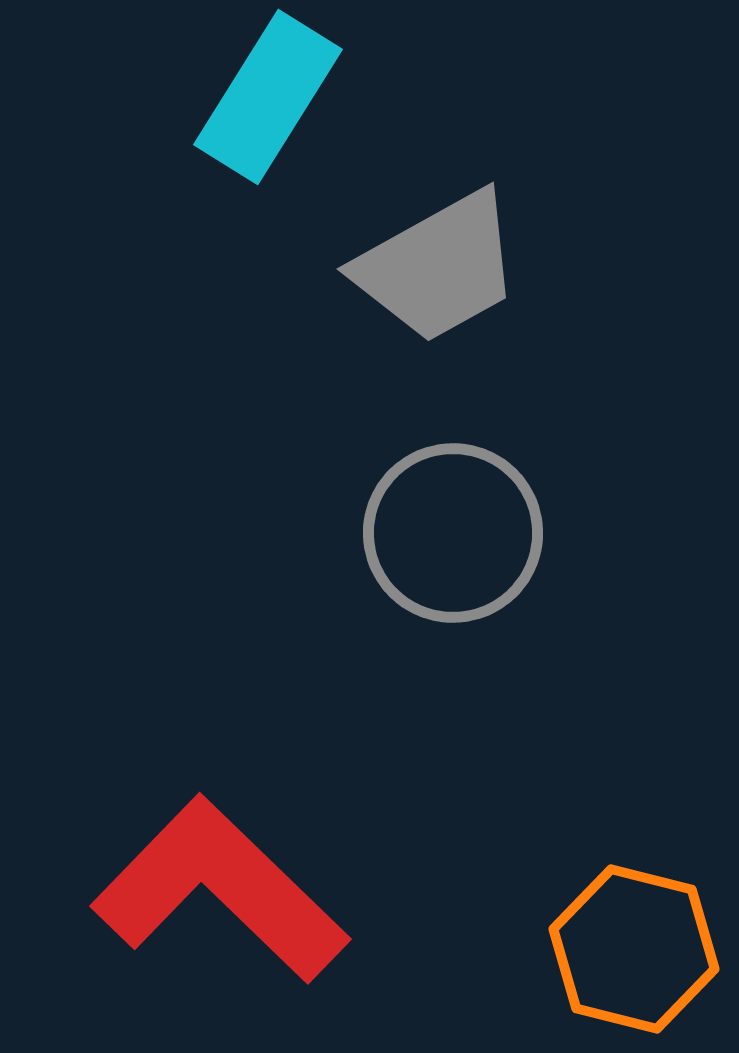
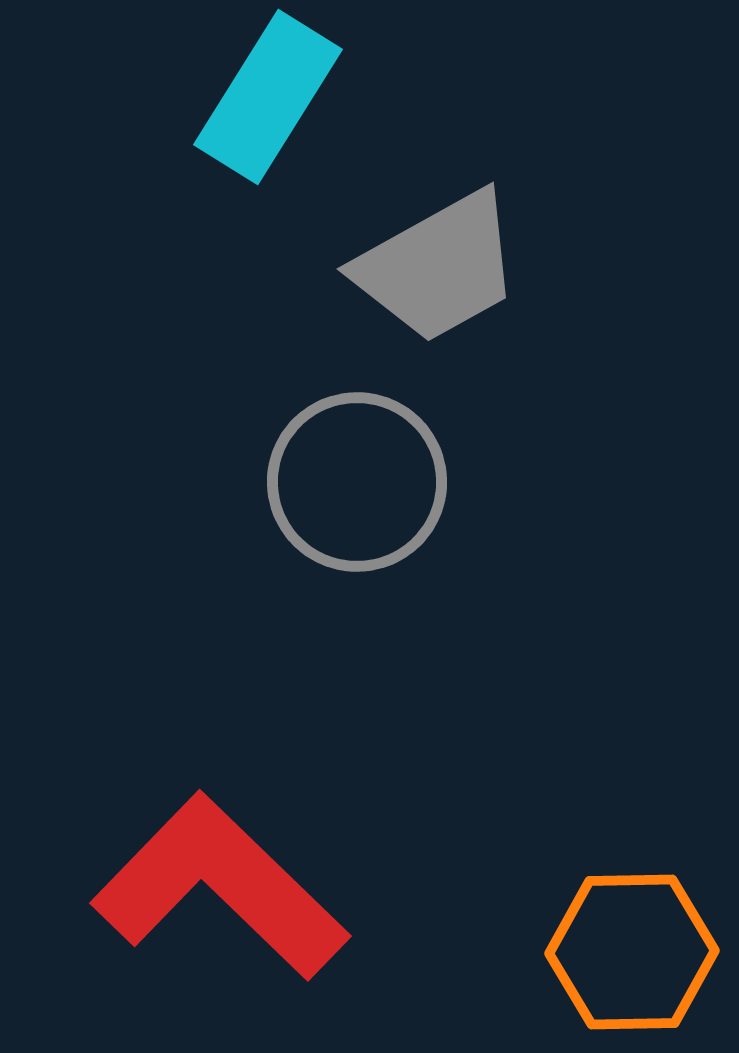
gray circle: moved 96 px left, 51 px up
red L-shape: moved 3 px up
orange hexagon: moved 2 px left, 3 px down; rotated 15 degrees counterclockwise
